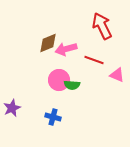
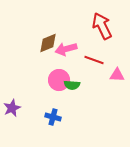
pink triangle: rotated 21 degrees counterclockwise
